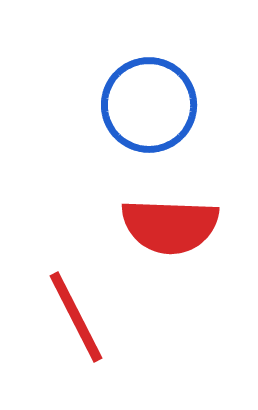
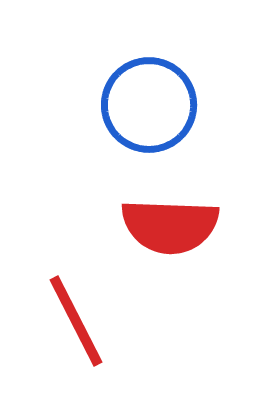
red line: moved 4 px down
